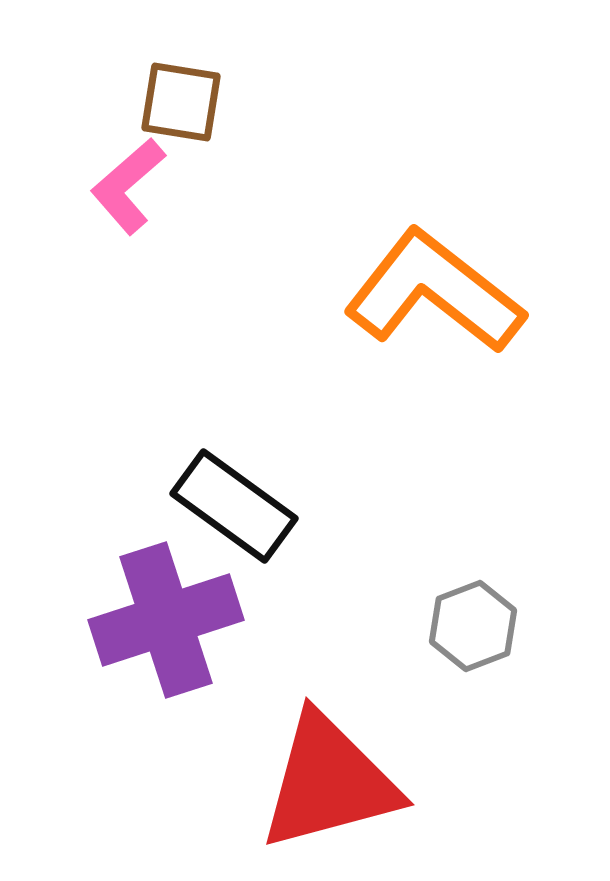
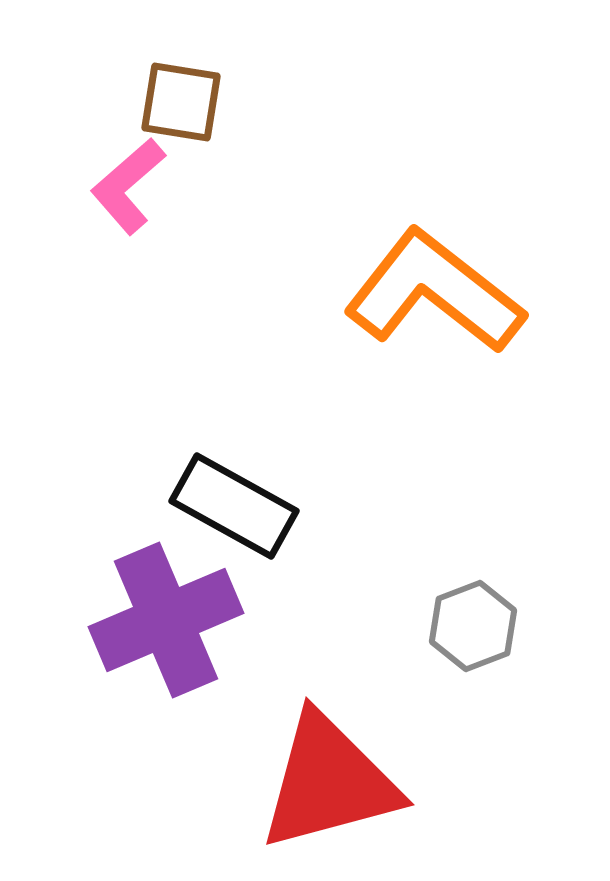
black rectangle: rotated 7 degrees counterclockwise
purple cross: rotated 5 degrees counterclockwise
